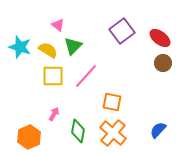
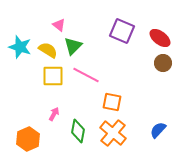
pink triangle: moved 1 px right
purple square: rotated 30 degrees counterclockwise
pink line: moved 1 px up; rotated 76 degrees clockwise
orange hexagon: moved 1 px left, 2 px down
